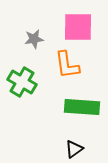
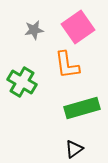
pink square: rotated 36 degrees counterclockwise
gray star: moved 9 px up
green rectangle: moved 1 px down; rotated 20 degrees counterclockwise
